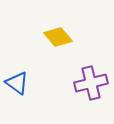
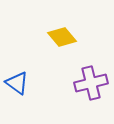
yellow diamond: moved 4 px right
